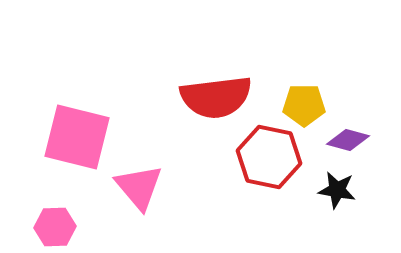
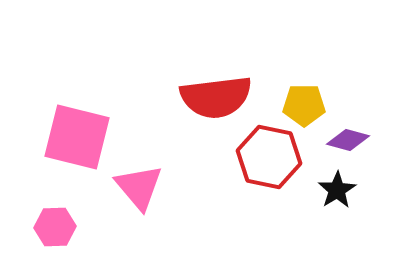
black star: rotated 30 degrees clockwise
